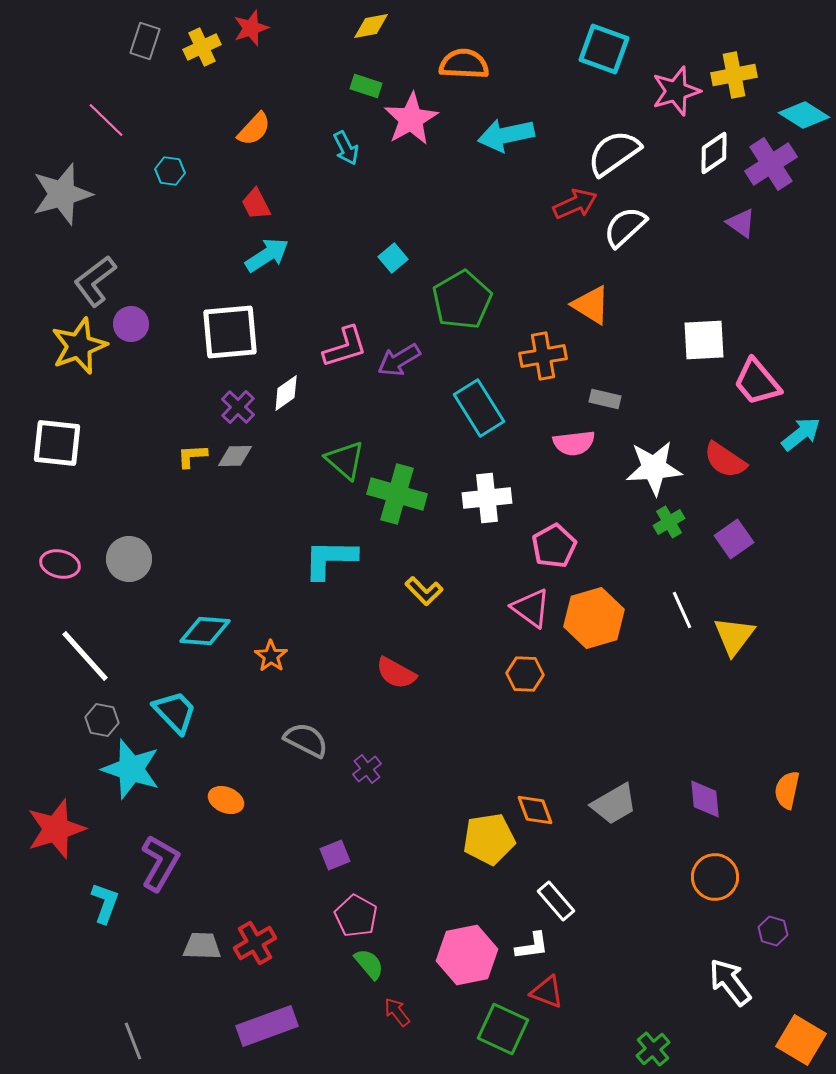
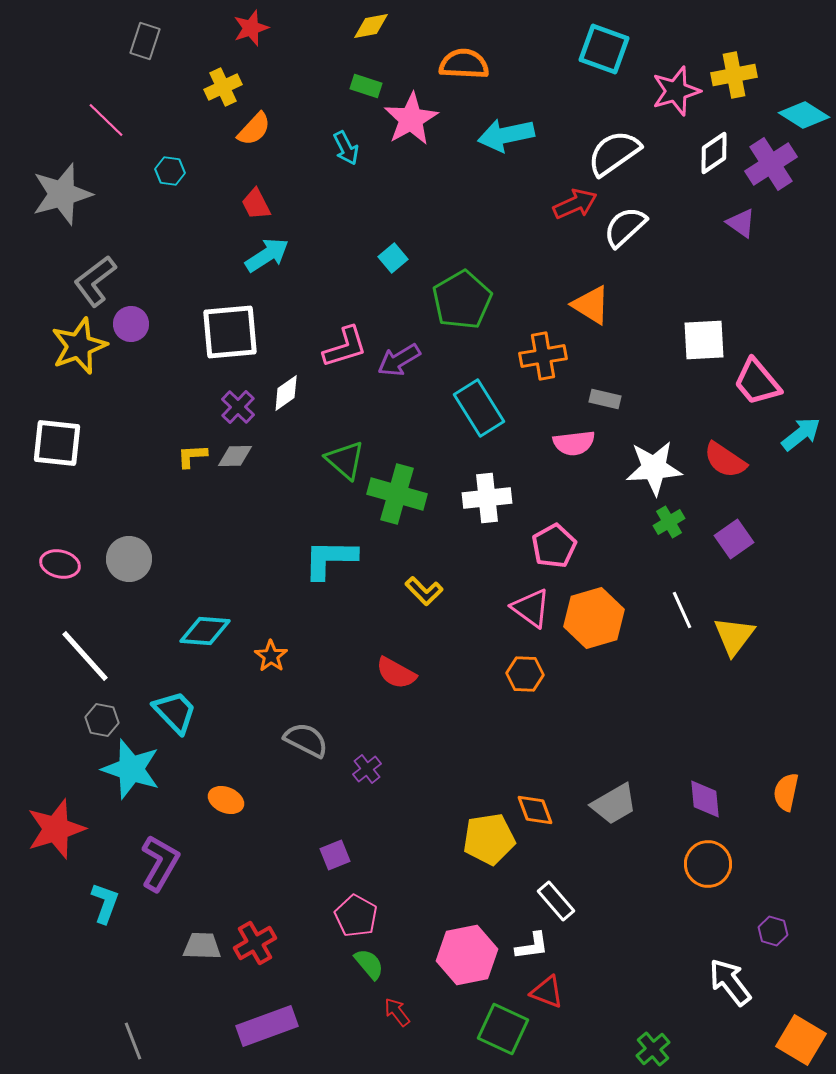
yellow cross at (202, 47): moved 21 px right, 40 px down
orange semicircle at (787, 790): moved 1 px left, 2 px down
orange circle at (715, 877): moved 7 px left, 13 px up
